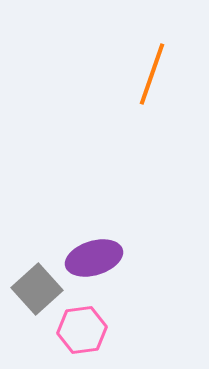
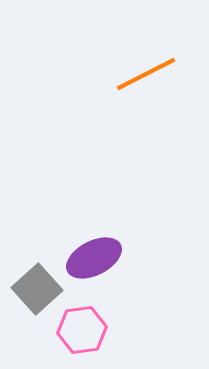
orange line: moved 6 px left; rotated 44 degrees clockwise
purple ellipse: rotated 10 degrees counterclockwise
